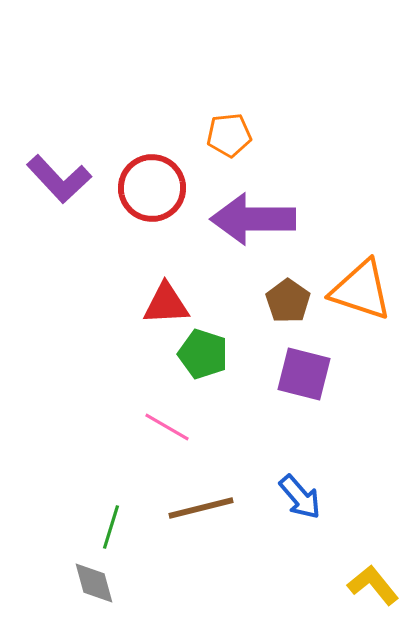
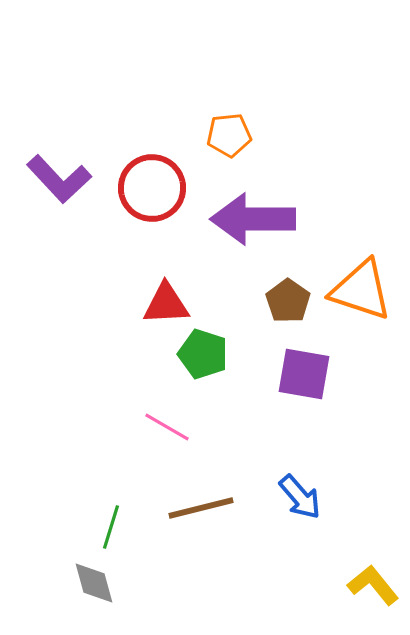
purple square: rotated 4 degrees counterclockwise
